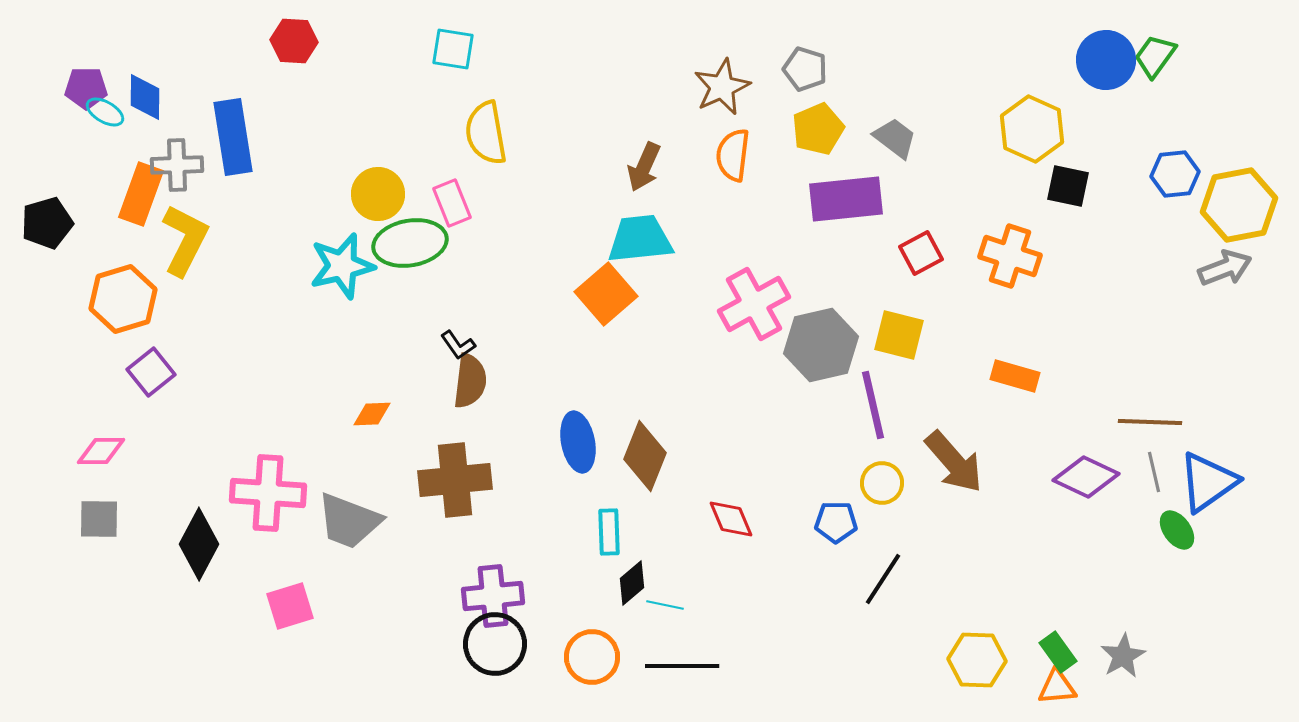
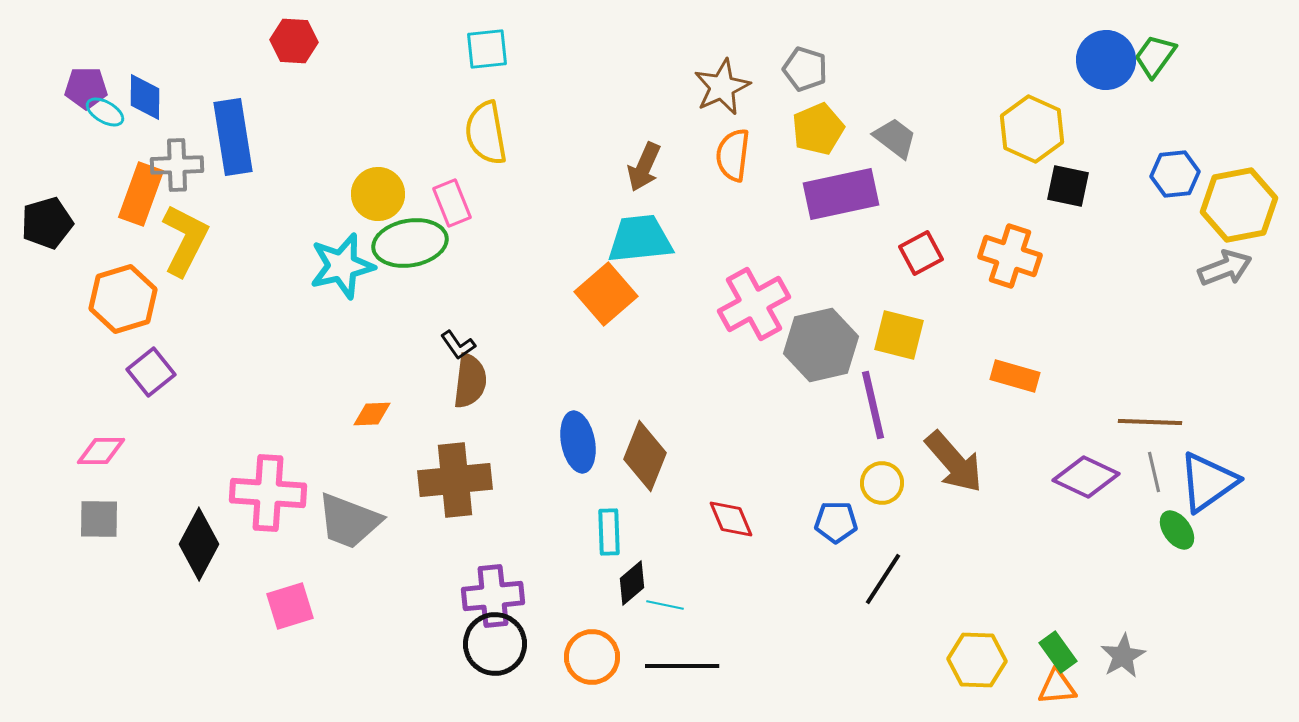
cyan square at (453, 49): moved 34 px right; rotated 15 degrees counterclockwise
purple rectangle at (846, 199): moved 5 px left, 5 px up; rotated 6 degrees counterclockwise
